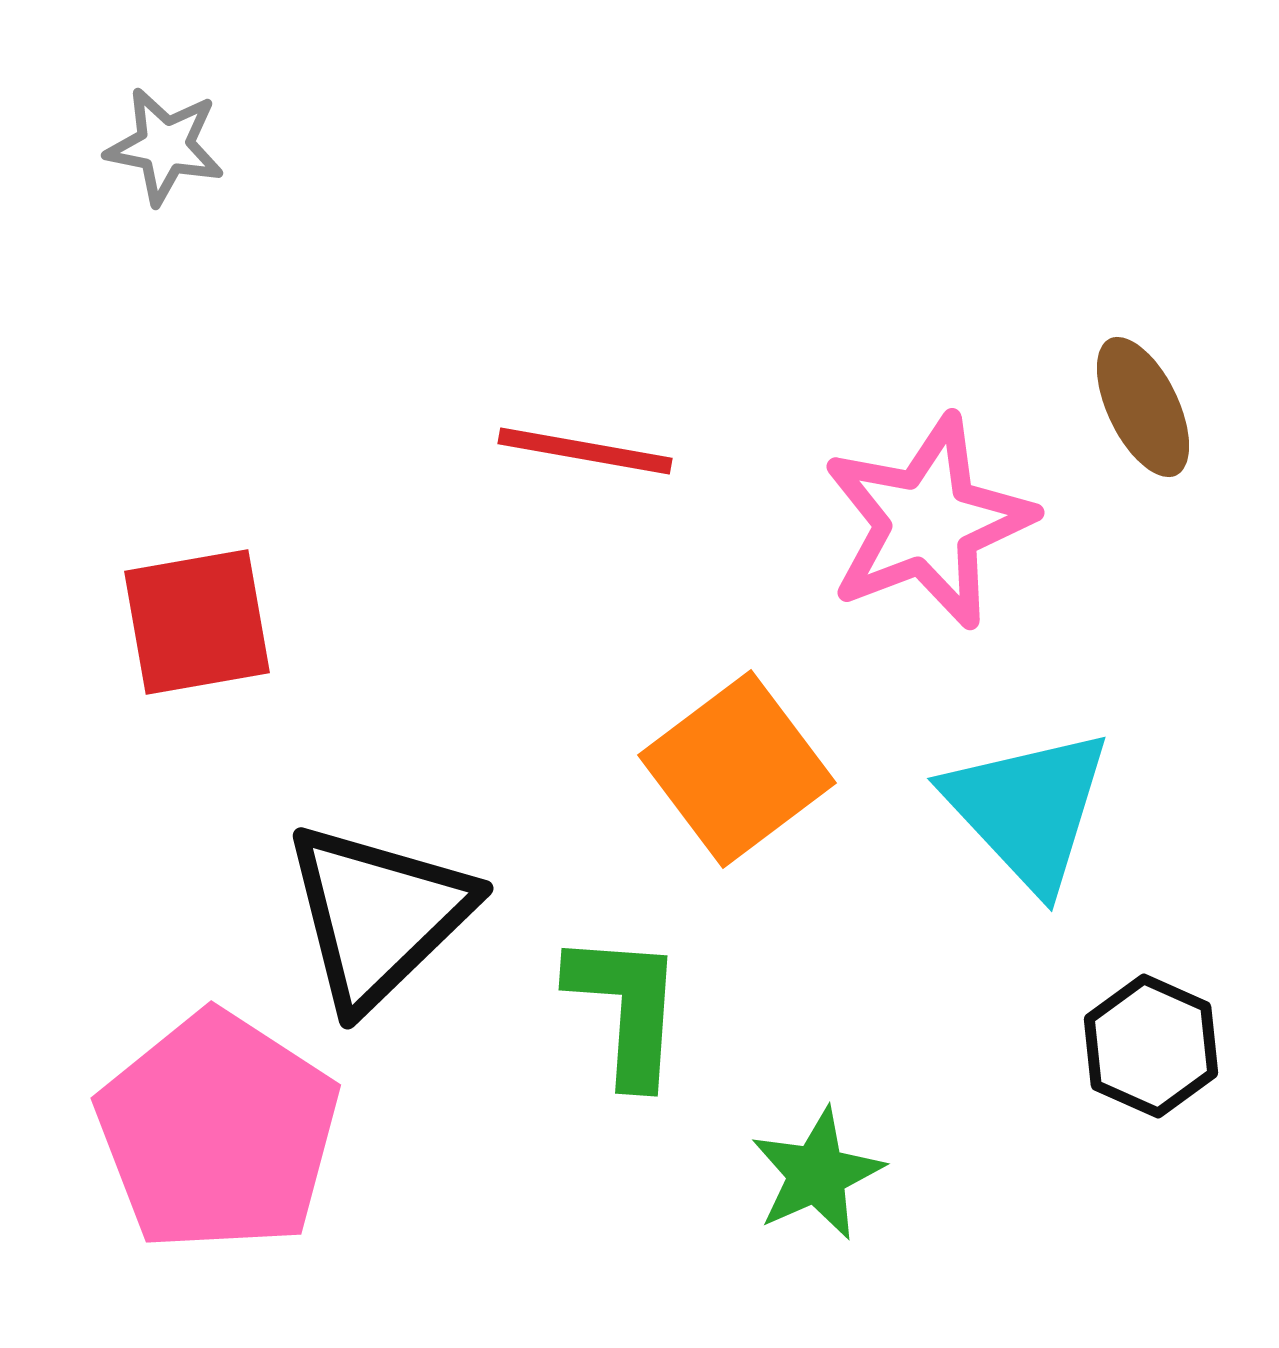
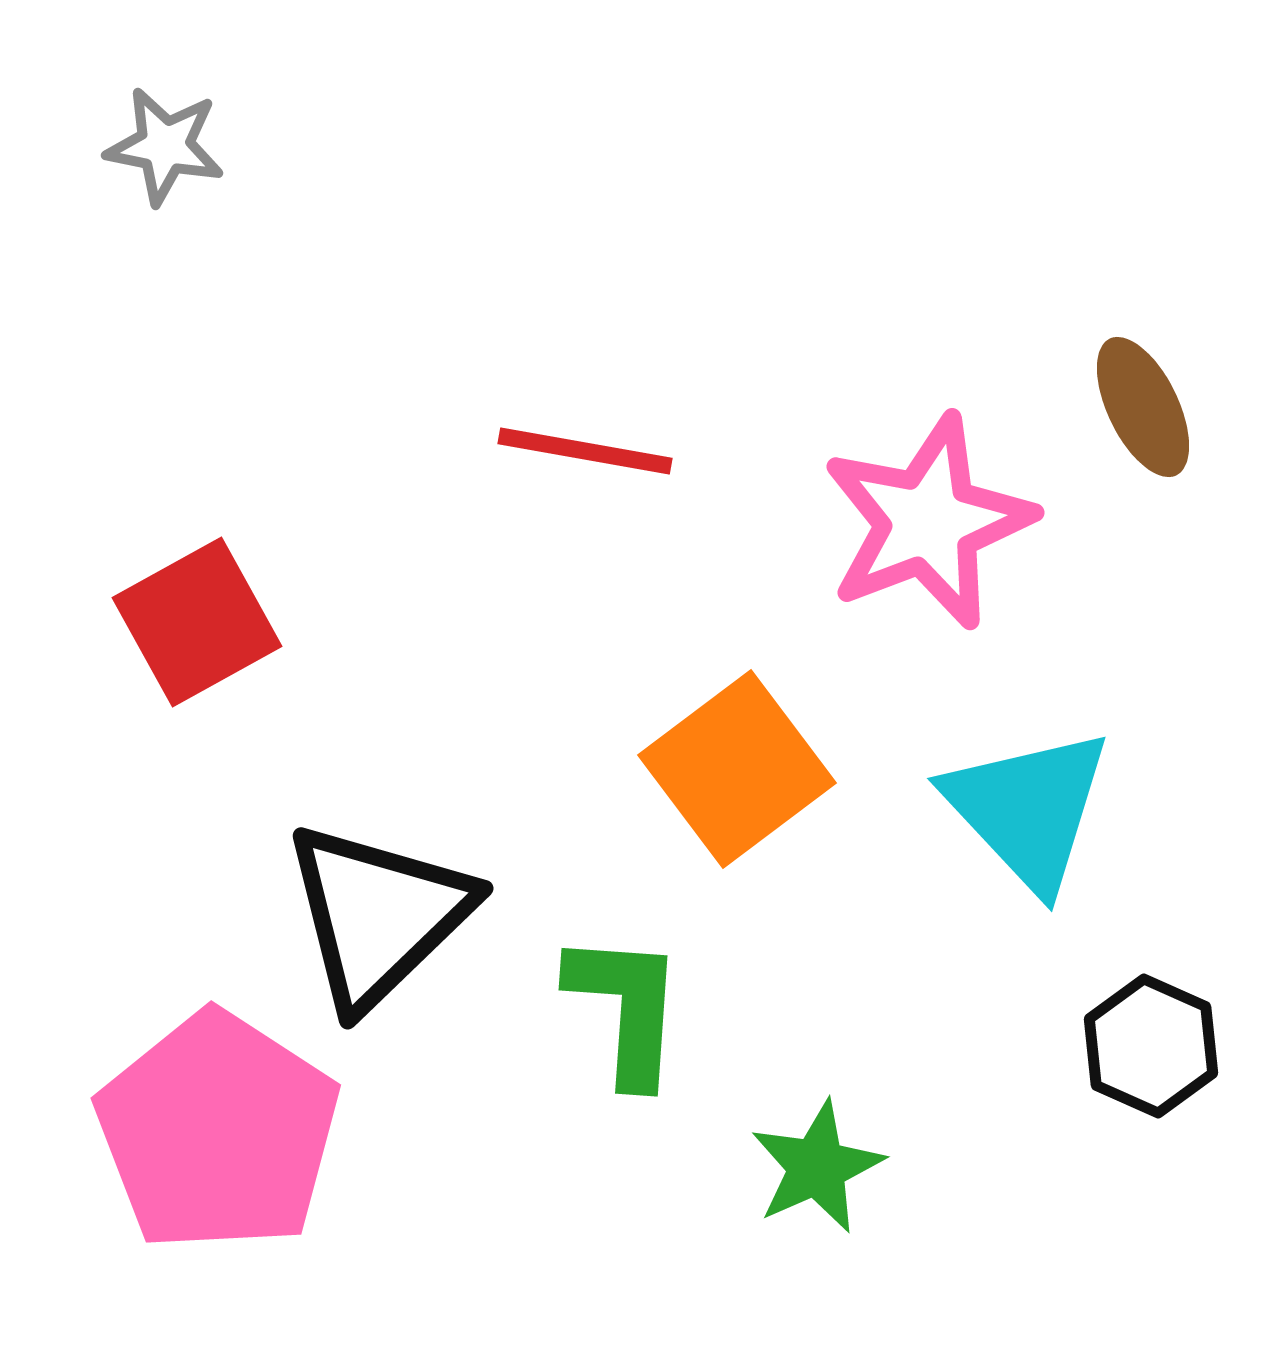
red square: rotated 19 degrees counterclockwise
green star: moved 7 px up
